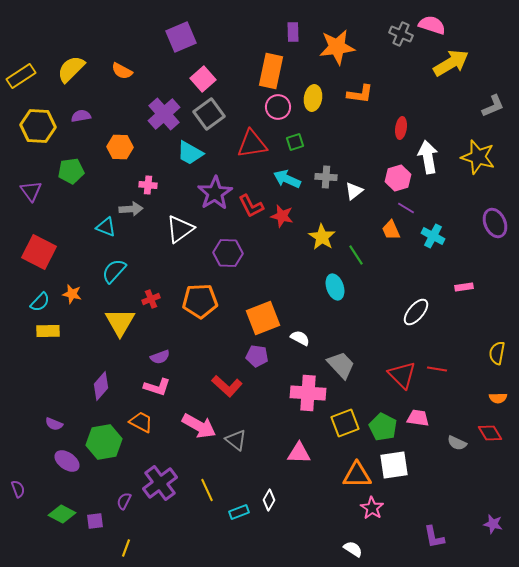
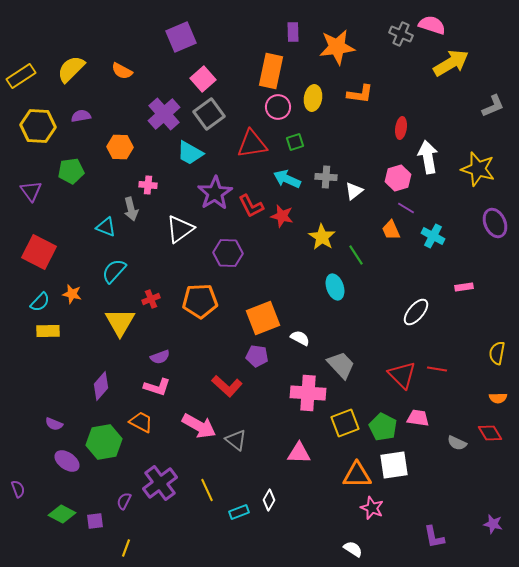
yellow star at (478, 157): moved 12 px down
gray arrow at (131, 209): rotated 80 degrees clockwise
pink star at (372, 508): rotated 10 degrees counterclockwise
